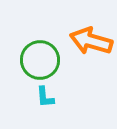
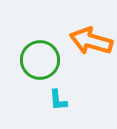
cyan L-shape: moved 13 px right, 3 px down
